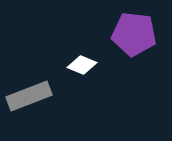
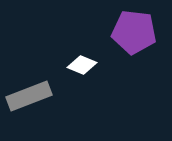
purple pentagon: moved 2 px up
